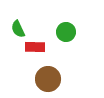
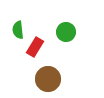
green semicircle: moved 1 px down; rotated 18 degrees clockwise
red rectangle: rotated 60 degrees counterclockwise
